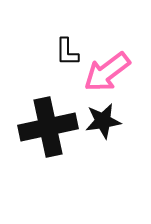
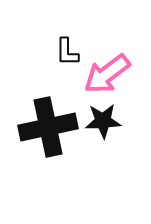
pink arrow: moved 2 px down
black star: rotated 6 degrees clockwise
